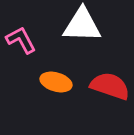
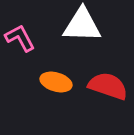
pink L-shape: moved 1 px left, 2 px up
red semicircle: moved 2 px left
